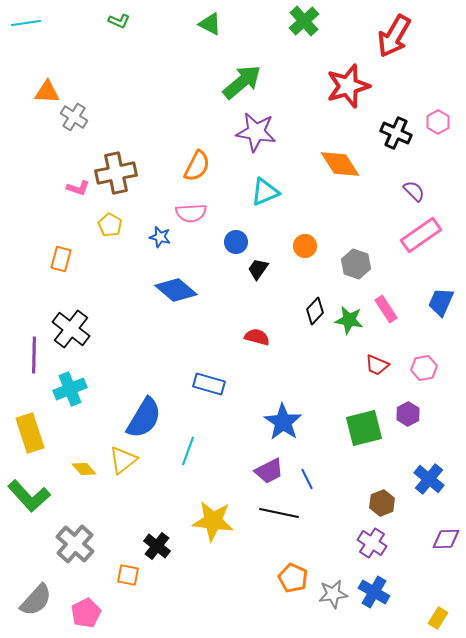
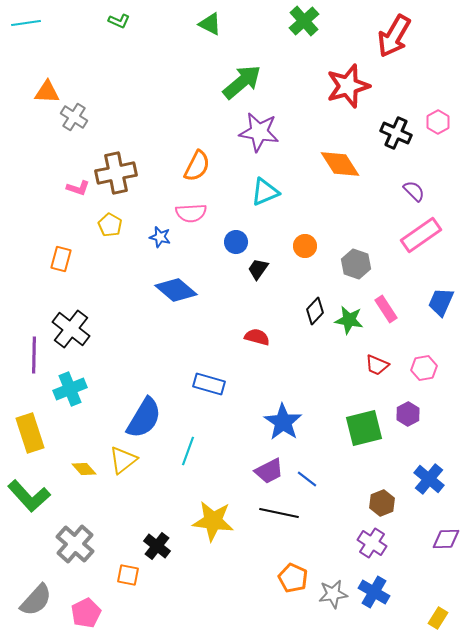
purple star at (256, 132): moved 3 px right
blue line at (307, 479): rotated 25 degrees counterclockwise
